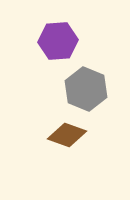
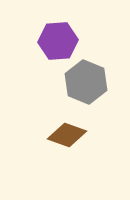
gray hexagon: moved 7 px up
